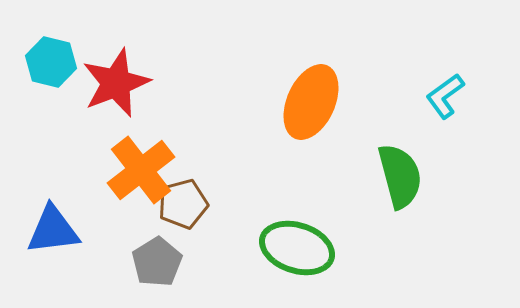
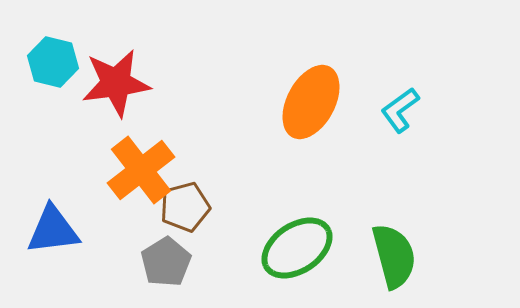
cyan hexagon: moved 2 px right
red star: rotated 14 degrees clockwise
cyan L-shape: moved 45 px left, 14 px down
orange ellipse: rotated 4 degrees clockwise
green semicircle: moved 6 px left, 80 px down
brown pentagon: moved 2 px right, 3 px down
green ellipse: rotated 52 degrees counterclockwise
gray pentagon: moved 9 px right
